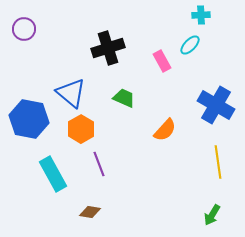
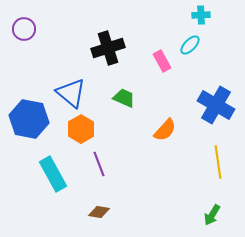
brown diamond: moved 9 px right
